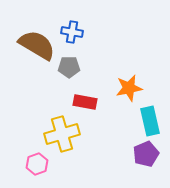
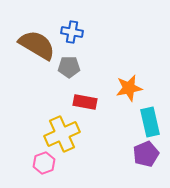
cyan rectangle: moved 1 px down
yellow cross: rotated 8 degrees counterclockwise
pink hexagon: moved 7 px right, 1 px up
